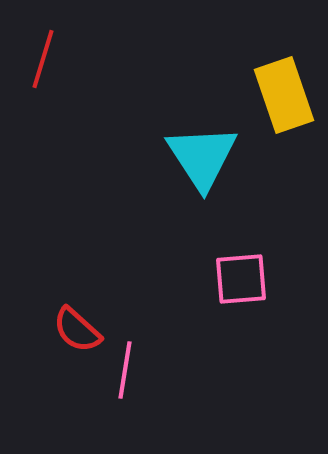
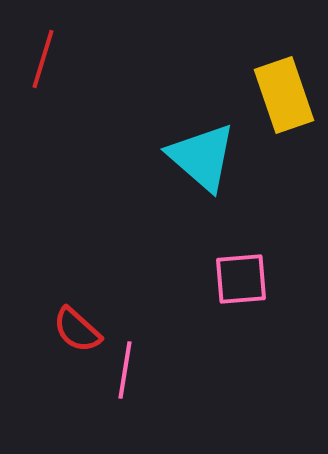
cyan triangle: rotated 16 degrees counterclockwise
